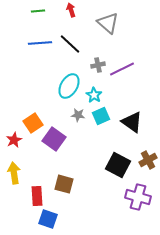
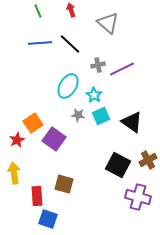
green line: rotated 72 degrees clockwise
cyan ellipse: moved 1 px left
red star: moved 3 px right
